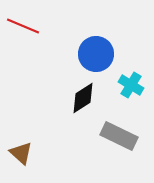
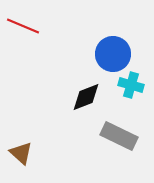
blue circle: moved 17 px right
cyan cross: rotated 15 degrees counterclockwise
black diamond: moved 3 px right, 1 px up; rotated 12 degrees clockwise
